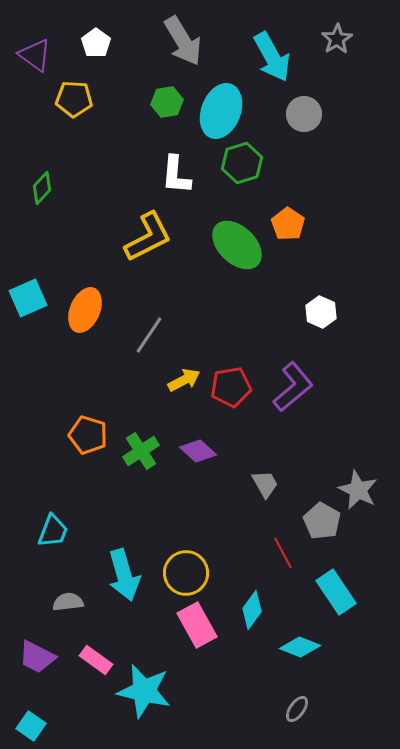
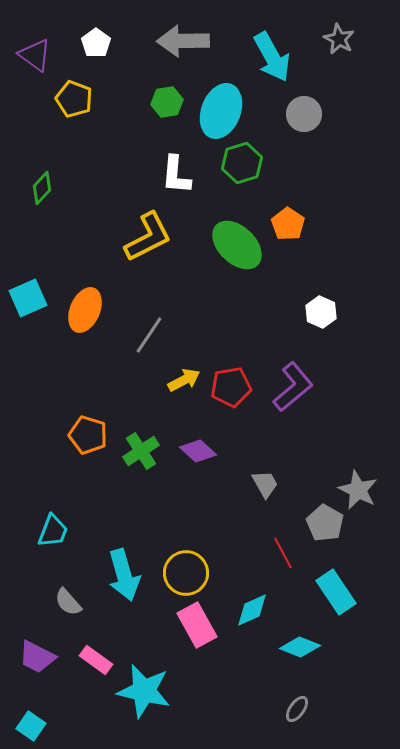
gray star at (337, 39): moved 2 px right; rotated 12 degrees counterclockwise
gray arrow at (183, 41): rotated 120 degrees clockwise
yellow pentagon at (74, 99): rotated 18 degrees clockwise
gray pentagon at (322, 521): moved 3 px right, 2 px down
gray semicircle at (68, 602): rotated 124 degrees counterclockwise
cyan diamond at (252, 610): rotated 30 degrees clockwise
